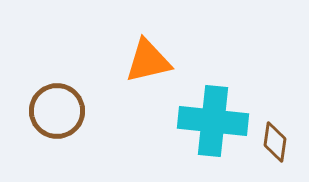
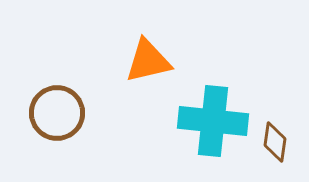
brown circle: moved 2 px down
